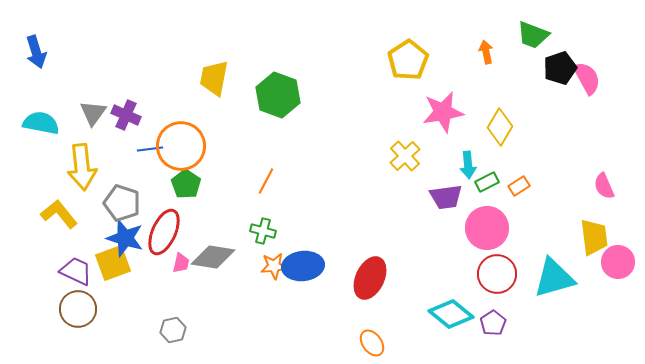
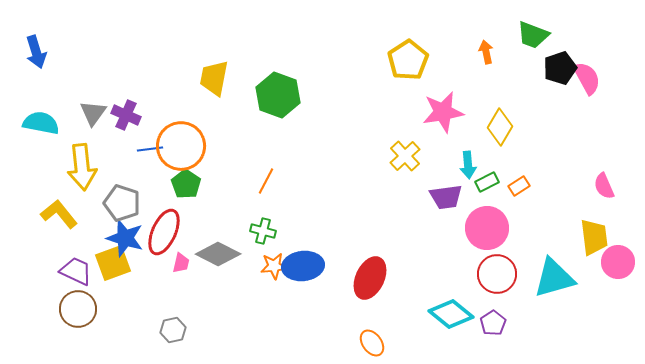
gray diamond at (213, 257): moved 5 px right, 3 px up; rotated 18 degrees clockwise
